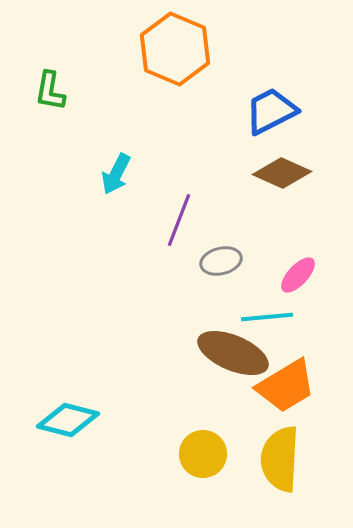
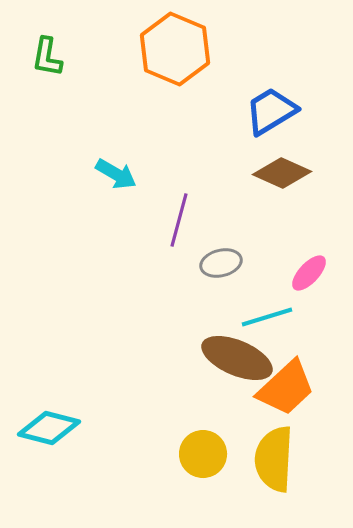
green L-shape: moved 3 px left, 34 px up
blue trapezoid: rotated 4 degrees counterclockwise
cyan arrow: rotated 87 degrees counterclockwise
purple line: rotated 6 degrees counterclockwise
gray ellipse: moved 2 px down
pink ellipse: moved 11 px right, 2 px up
cyan line: rotated 12 degrees counterclockwise
brown ellipse: moved 4 px right, 5 px down
orange trapezoid: moved 2 px down; rotated 12 degrees counterclockwise
cyan diamond: moved 19 px left, 8 px down
yellow semicircle: moved 6 px left
